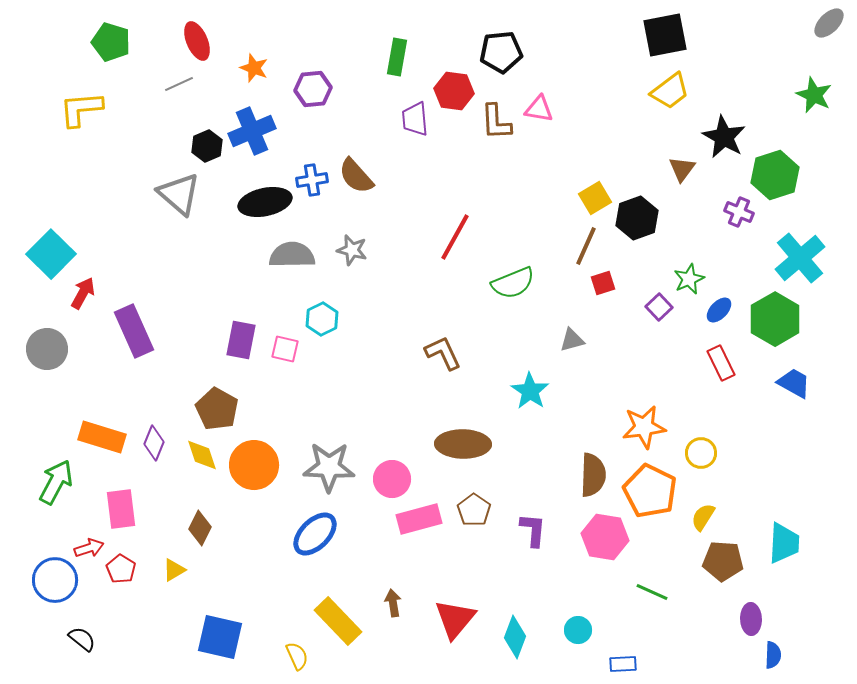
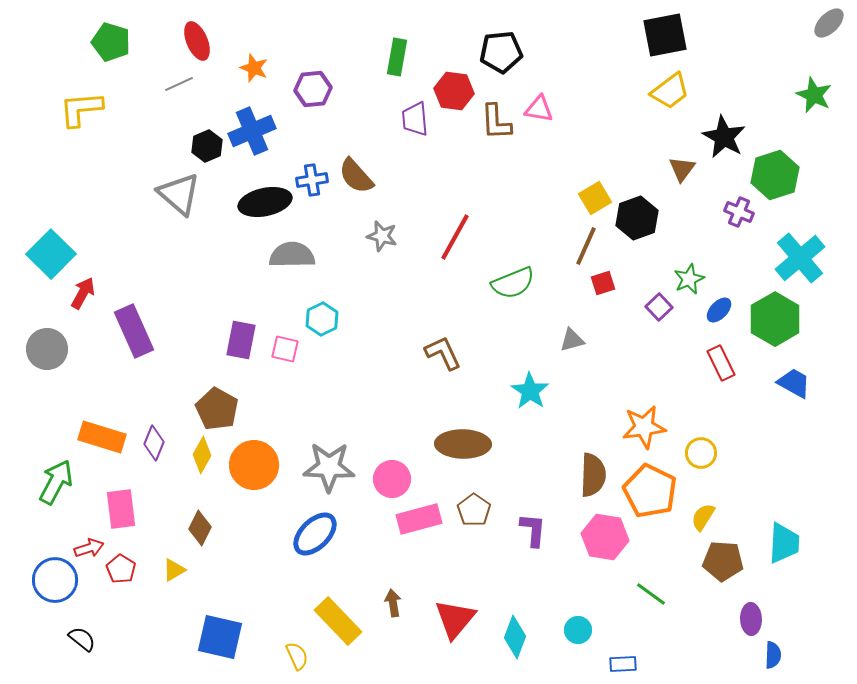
gray star at (352, 250): moved 30 px right, 14 px up
yellow diamond at (202, 455): rotated 48 degrees clockwise
green line at (652, 592): moved 1 px left, 2 px down; rotated 12 degrees clockwise
